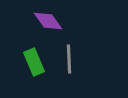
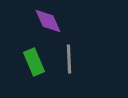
purple diamond: rotated 12 degrees clockwise
